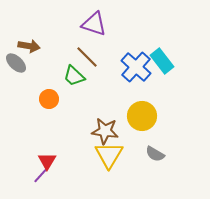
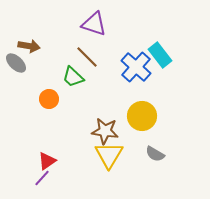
cyan rectangle: moved 2 px left, 6 px up
green trapezoid: moved 1 px left, 1 px down
red triangle: rotated 24 degrees clockwise
purple line: moved 1 px right, 3 px down
